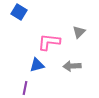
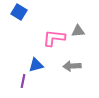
gray triangle: moved 1 px left, 1 px up; rotated 40 degrees clockwise
pink L-shape: moved 5 px right, 4 px up
blue triangle: moved 1 px left
purple line: moved 2 px left, 7 px up
